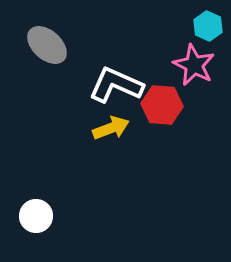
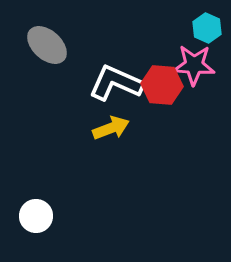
cyan hexagon: moved 1 px left, 2 px down
pink star: rotated 24 degrees counterclockwise
white L-shape: moved 2 px up
red hexagon: moved 20 px up
